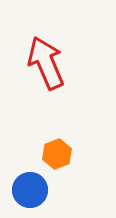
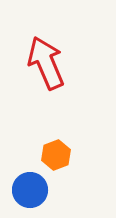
orange hexagon: moved 1 px left, 1 px down
